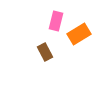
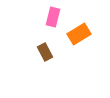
pink rectangle: moved 3 px left, 4 px up
